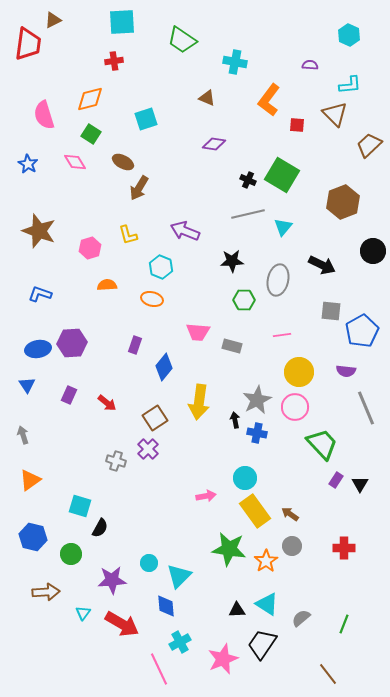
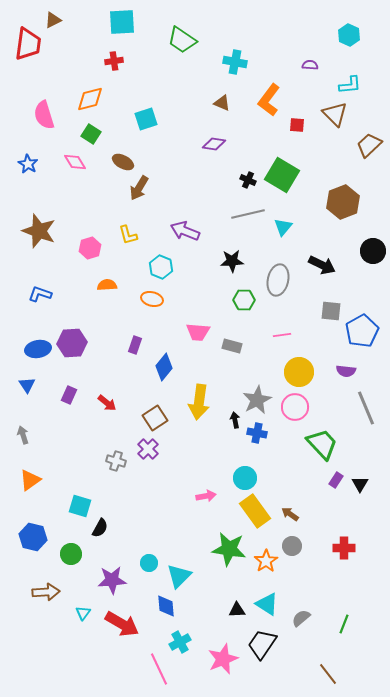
brown triangle at (207, 98): moved 15 px right, 5 px down
